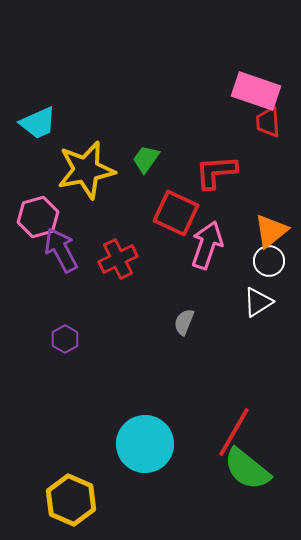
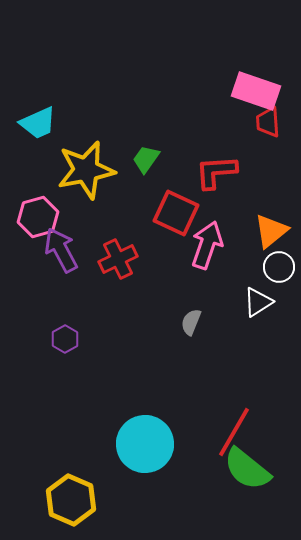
white circle: moved 10 px right, 6 px down
gray semicircle: moved 7 px right
